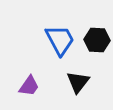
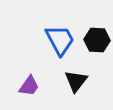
black triangle: moved 2 px left, 1 px up
